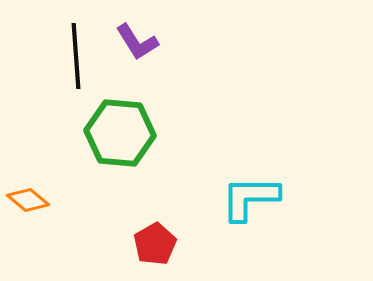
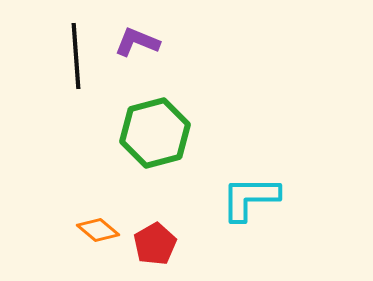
purple L-shape: rotated 144 degrees clockwise
green hexagon: moved 35 px right; rotated 20 degrees counterclockwise
orange diamond: moved 70 px right, 30 px down
